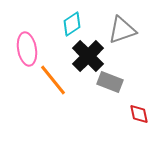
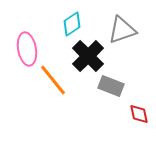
gray rectangle: moved 1 px right, 4 px down
